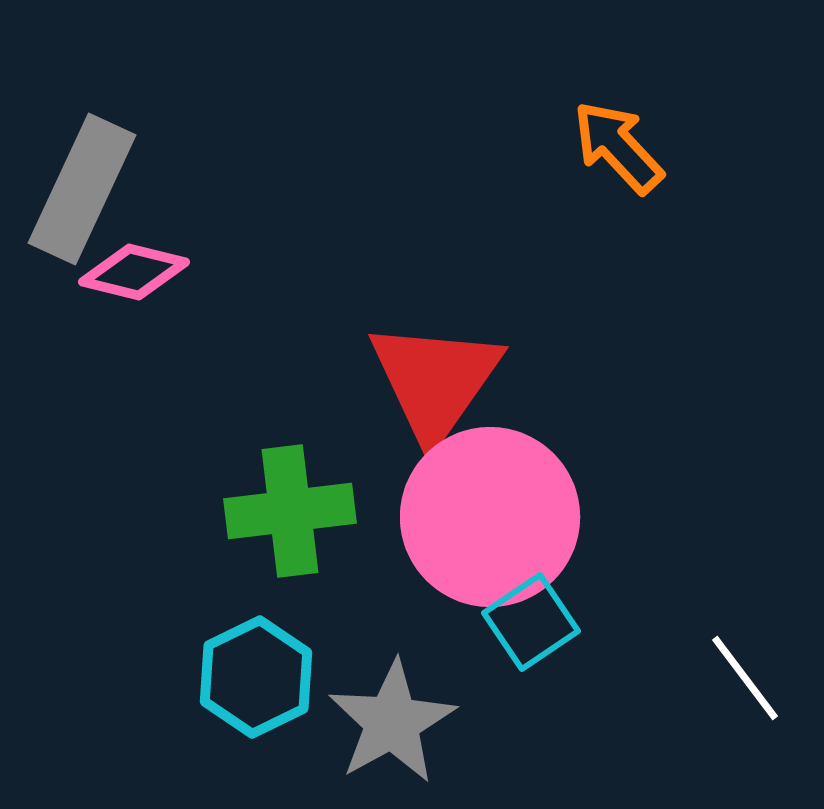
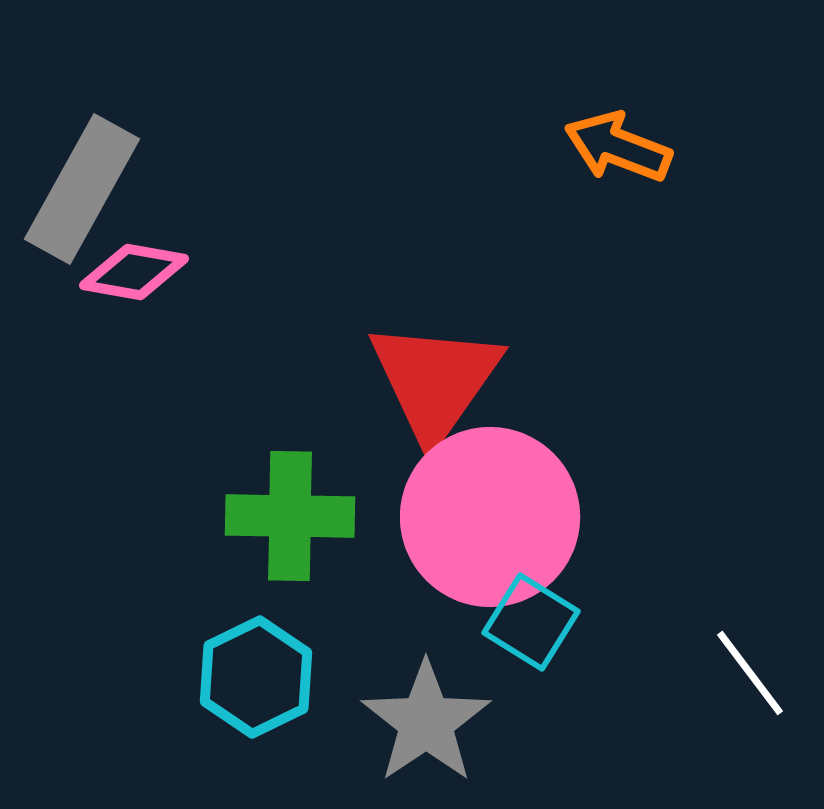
orange arrow: rotated 26 degrees counterclockwise
gray rectangle: rotated 4 degrees clockwise
pink diamond: rotated 4 degrees counterclockwise
green cross: moved 5 px down; rotated 8 degrees clockwise
cyan square: rotated 24 degrees counterclockwise
white line: moved 5 px right, 5 px up
gray star: moved 34 px right; rotated 5 degrees counterclockwise
